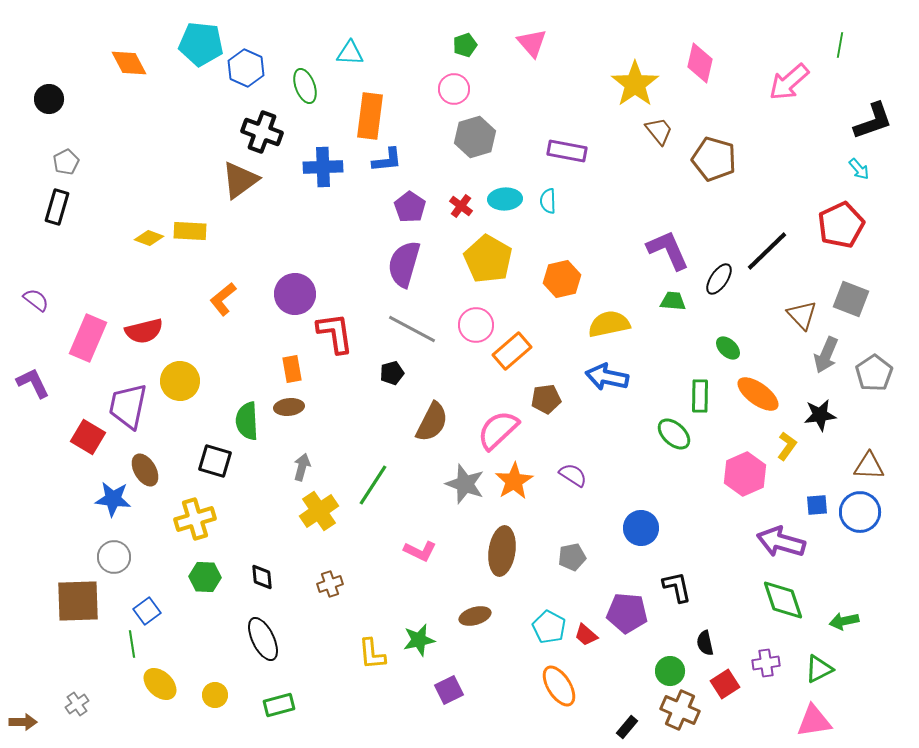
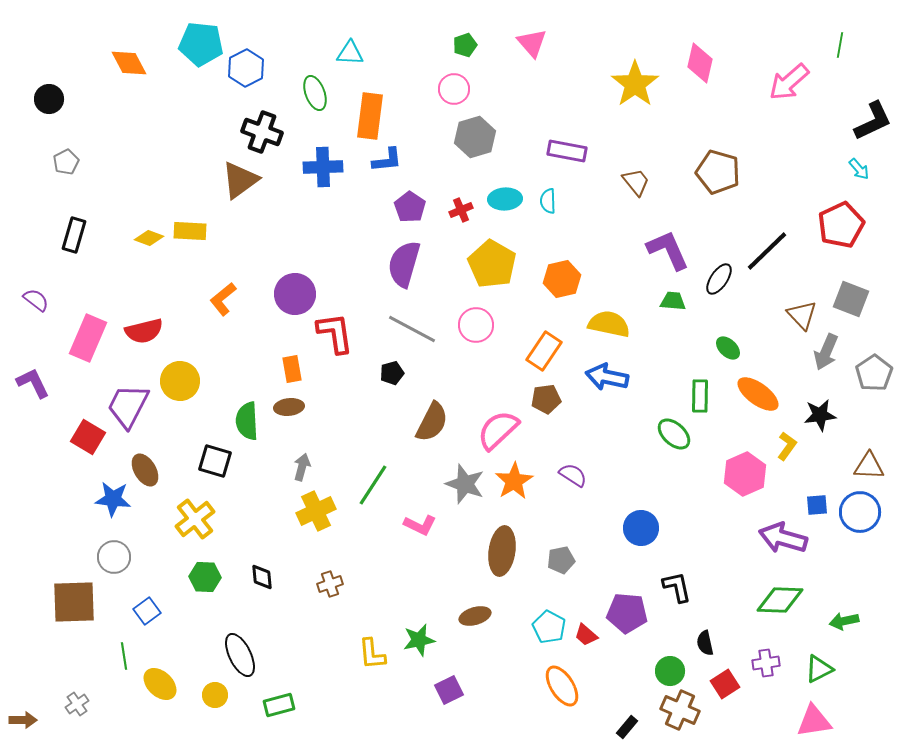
blue hexagon at (246, 68): rotated 9 degrees clockwise
green ellipse at (305, 86): moved 10 px right, 7 px down
black L-shape at (873, 121): rotated 6 degrees counterclockwise
brown trapezoid at (659, 131): moved 23 px left, 51 px down
brown pentagon at (714, 159): moved 4 px right, 13 px down
red cross at (461, 206): moved 4 px down; rotated 30 degrees clockwise
black rectangle at (57, 207): moved 17 px right, 28 px down
yellow pentagon at (488, 259): moved 4 px right, 5 px down
yellow semicircle at (609, 324): rotated 24 degrees clockwise
orange rectangle at (512, 351): moved 32 px right; rotated 15 degrees counterclockwise
gray arrow at (826, 355): moved 3 px up
purple trapezoid at (128, 406): rotated 15 degrees clockwise
yellow cross at (319, 511): moved 3 px left; rotated 9 degrees clockwise
yellow cross at (195, 519): rotated 21 degrees counterclockwise
purple arrow at (781, 542): moved 2 px right, 4 px up
pink L-shape at (420, 551): moved 26 px up
gray pentagon at (572, 557): moved 11 px left, 3 px down
green diamond at (783, 600): moved 3 px left; rotated 69 degrees counterclockwise
brown square at (78, 601): moved 4 px left, 1 px down
black ellipse at (263, 639): moved 23 px left, 16 px down
green line at (132, 644): moved 8 px left, 12 px down
orange ellipse at (559, 686): moved 3 px right
brown arrow at (23, 722): moved 2 px up
